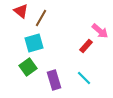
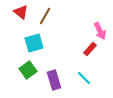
red triangle: moved 1 px down
brown line: moved 4 px right, 2 px up
pink arrow: rotated 24 degrees clockwise
red rectangle: moved 4 px right, 3 px down
green square: moved 3 px down
